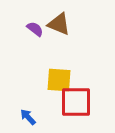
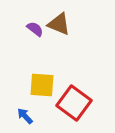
yellow square: moved 17 px left, 5 px down
red square: moved 2 px left, 1 px down; rotated 36 degrees clockwise
blue arrow: moved 3 px left, 1 px up
